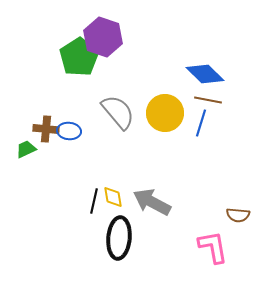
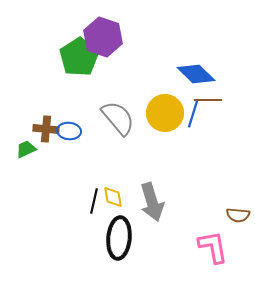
blue diamond: moved 9 px left
brown line: rotated 12 degrees counterclockwise
gray semicircle: moved 6 px down
blue line: moved 8 px left, 9 px up
gray arrow: rotated 135 degrees counterclockwise
